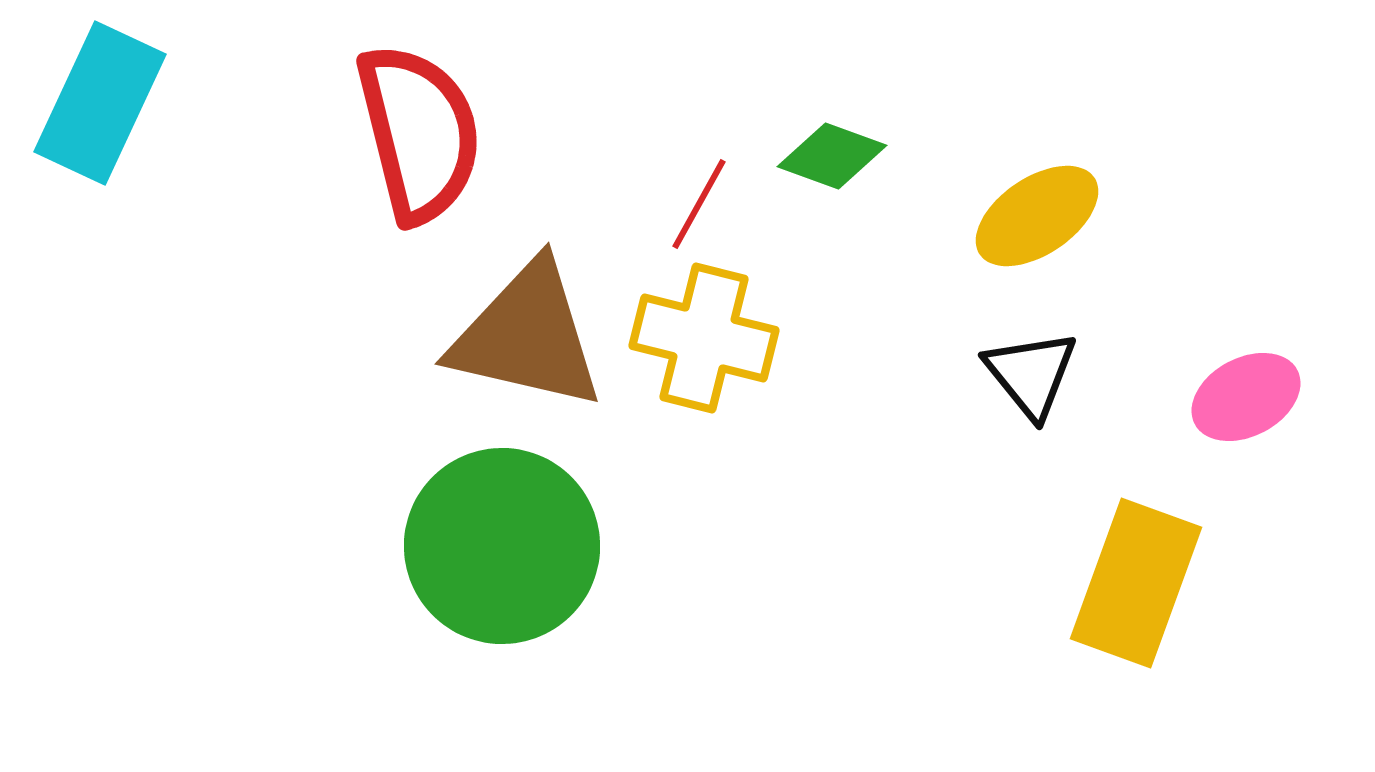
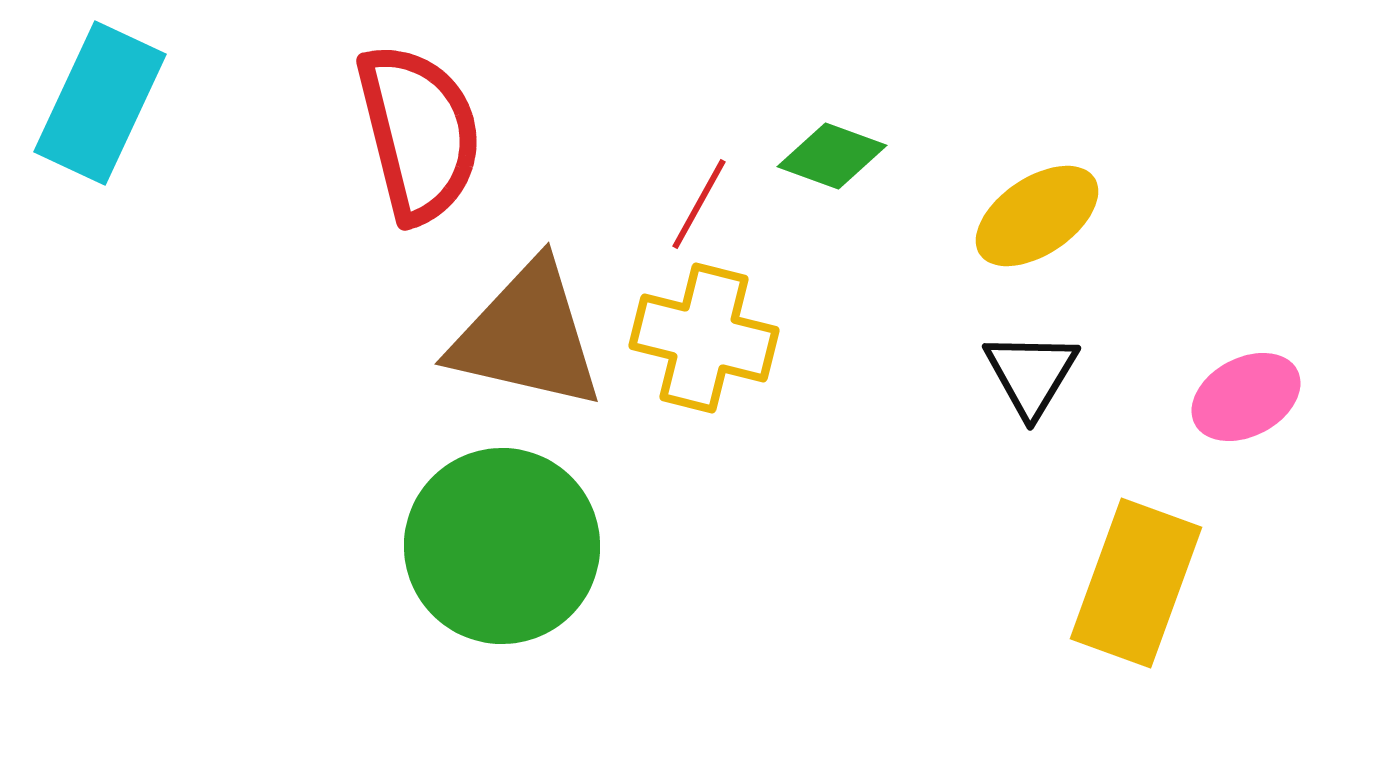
black triangle: rotated 10 degrees clockwise
